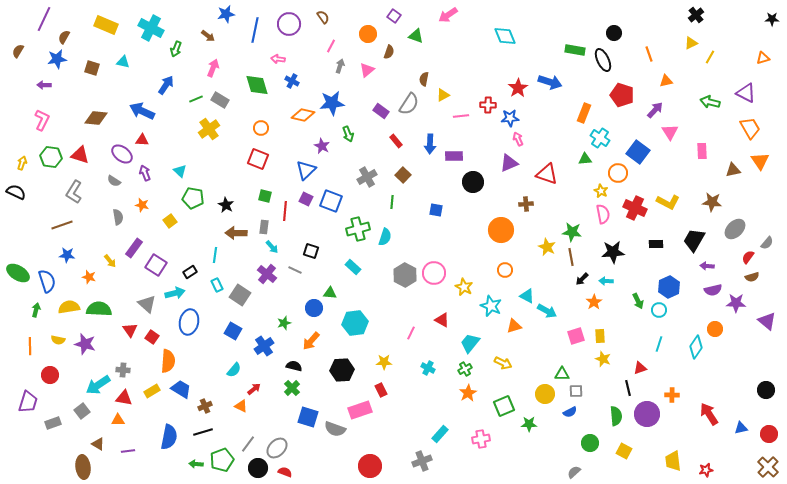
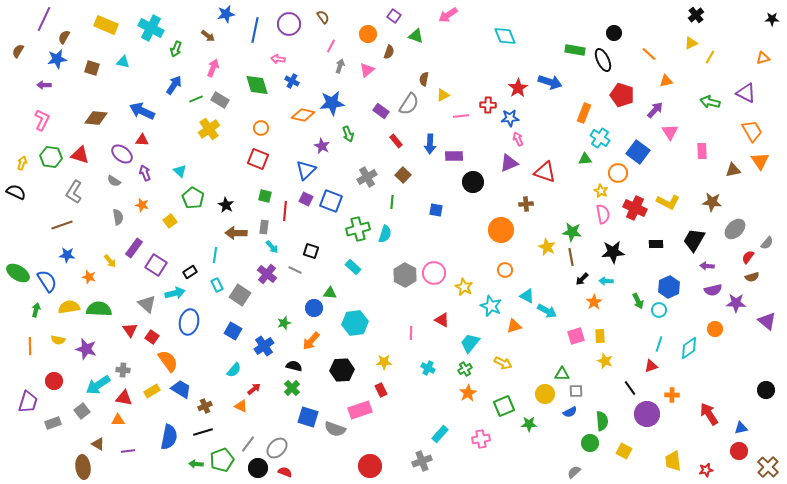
orange line at (649, 54): rotated 28 degrees counterclockwise
blue arrow at (166, 85): moved 8 px right
orange trapezoid at (750, 128): moved 2 px right, 3 px down
red triangle at (547, 174): moved 2 px left, 2 px up
green pentagon at (193, 198): rotated 20 degrees clockwise
cyan semicircle at (385, 237): moved 3 px up
blue semicircle at (47, 281): rotated 15 degrees counterclockwise
pink line at (411, 333): rotated 24 degrees counterclockwise
purple star at (85, 344): moved 1 px right, 5 px down
cyan diamond at (696, 347): moved 7 px left, 1 px down; rotated 20 degrees clockwise
yellow star at (603, 359): moved 2 px right, 2 px down
orange semicircle at (168, 361): rotated 40 degrees counterclockwise
red triangle at (640, 368): moved 11 px right, 2 px up
red circle at (50, 375): moved 4 px right, 6 px down
black line at (628, 388): moved 2 px right; rotated 21 degrees counterclockwise
green semicircle at (616, 416): moved 14 px left, 5 px down
red circle at (769, 434): moved 30 px left, 17 px down
